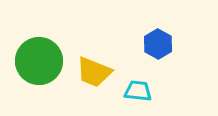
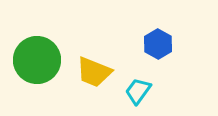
green circle: moved 2 px left, 1 px up
cyan trapezoid: rotated 60 degrees counterclockwise
